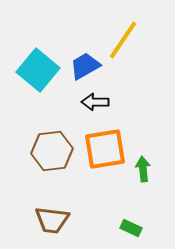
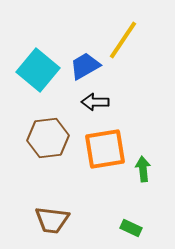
brown hexagon: moved 4 px left, 13 px up
